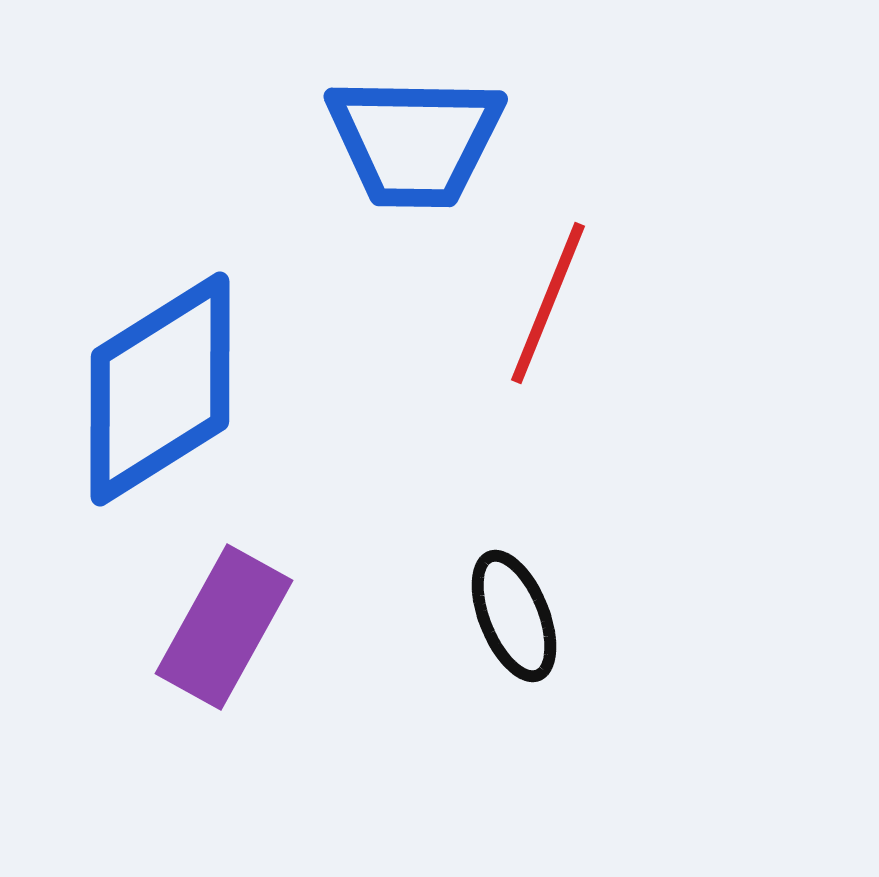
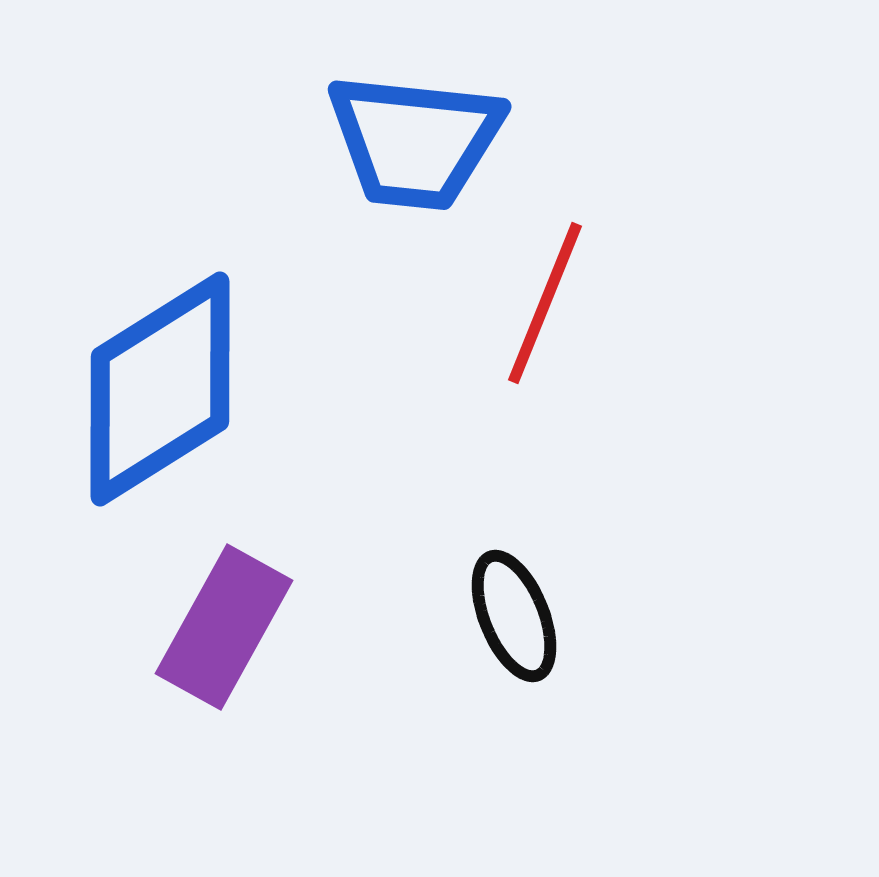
blue trapezoid: rotated 5 degrees clockwise
red line: moved 3 px left
